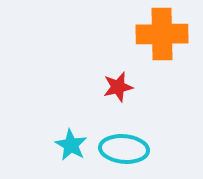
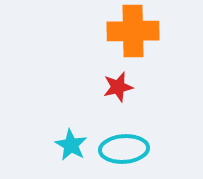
orange cross: moved 29 px left, 3 px up
cyan ellipse: rotated 9 degrees counterclockwise
